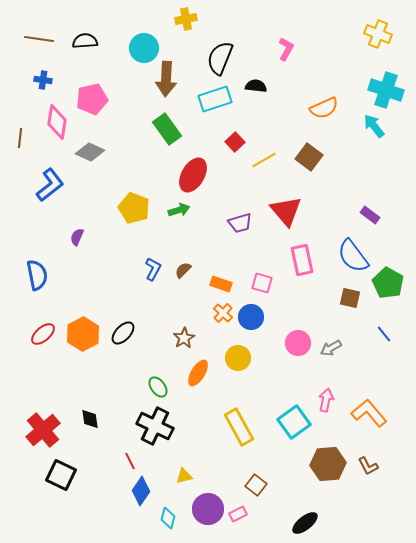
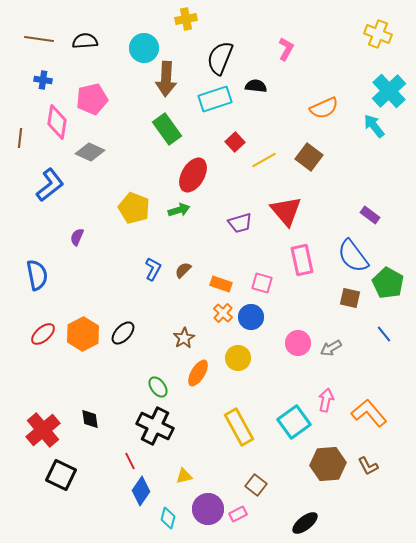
cyan cross at (386, 90): moved 3 px right, 1 px down; rotated 28 degrees clockwise
